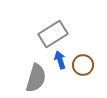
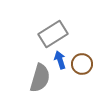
brown circle: moved 1 px left, 1 px up
gray semicircle: moved 4 px right
